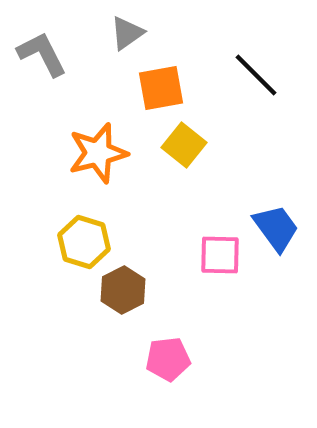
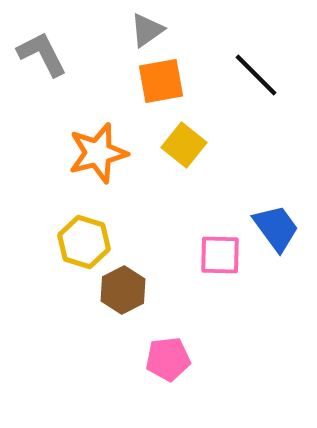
gray triangle: moved 20 px right, 3 px up
orange square: moved 7 px up
